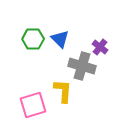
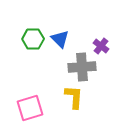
purple cross: moved 1 px right, 1 px up
gray cross: moved 1 px down; rotated 20 degrees counterclockwise
yellow L-shape: moved 11 px right, 6 px down
pink square: moved 3 px left, 3 px down
